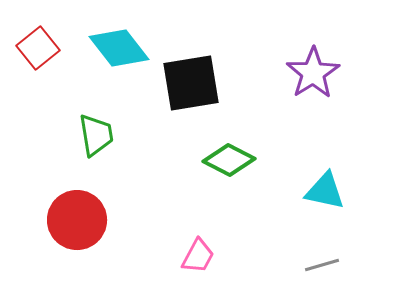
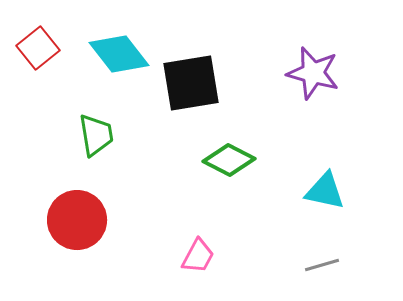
cyan diamond: moved 6 px down
purple star: rotated 24 degrees counterclockwise
